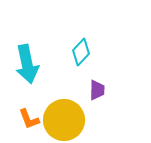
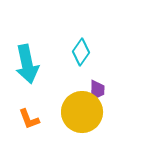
cyan diamond: rotated 8 degrees counterclockwise
yellow circle: moved 18 px right, 8 px up
